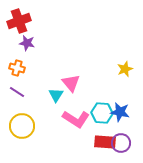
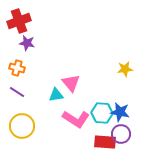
yellow star: rotated 14 degrees clockwise
cyan triangle: rotated 49 degrees clockwise
purple circle: moved 9 px up
